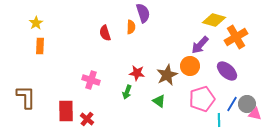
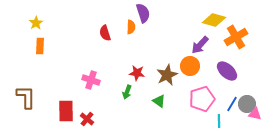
cyan line: moved 1 px down
